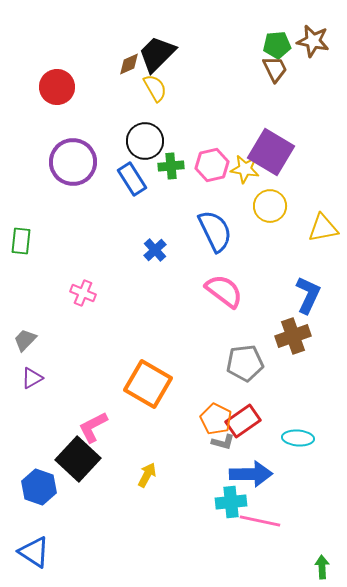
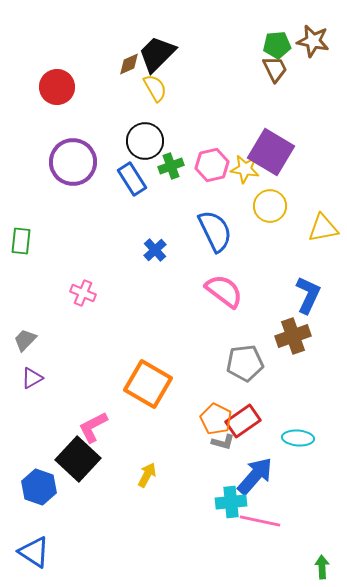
green cross: rotated 15 degrees counterclockwise
blue arrow: moved 4 px right, 2 px down; rotated 48 degrees counterclockwise
